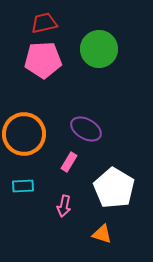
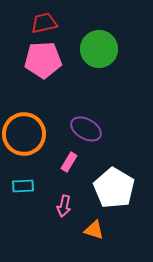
orange triangle: moved 8 px left, 4 px up
